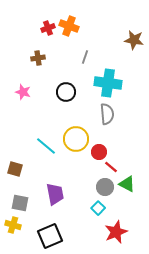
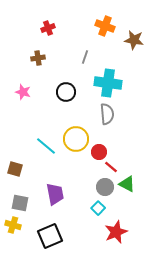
orange cross: moved 36 px right
